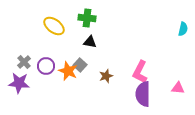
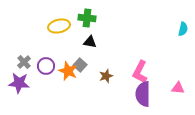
yellow ellipse: moved 5 px right; rotated 50 degrees counterclockwise
